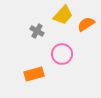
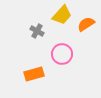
yellow trapezoid: moved 1 px left
